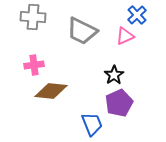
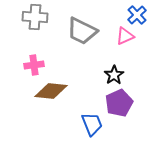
gray cross: moved 2 px right
